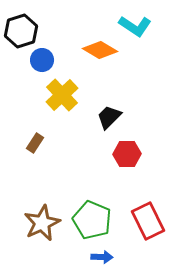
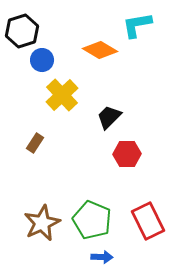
cyan L-shape: moved 2 px right, 1 px up; rotated 136 degrees clockwise
black hexagon: moved 1 px right
